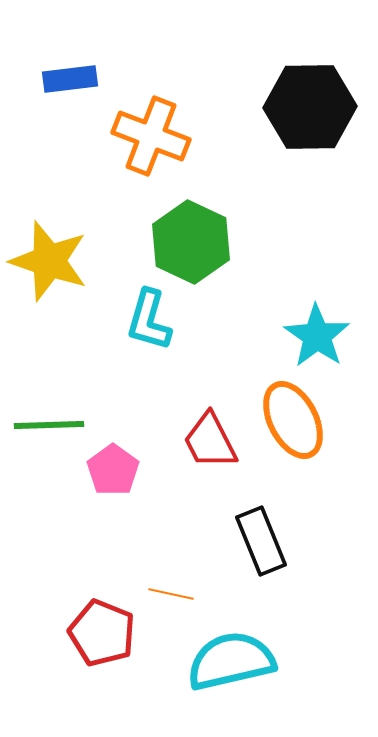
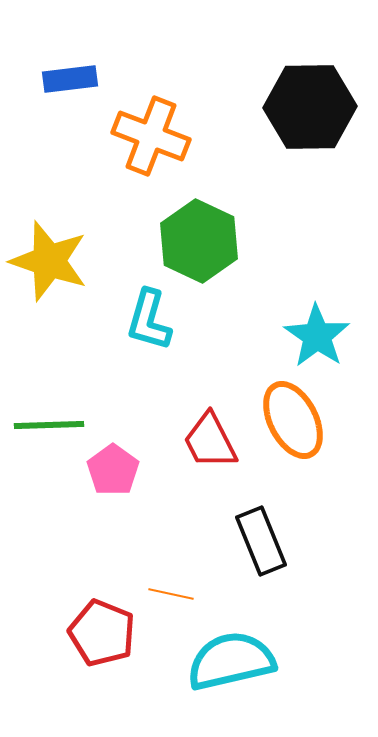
green hexagon: moved 8 px right, 1 px up
